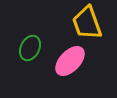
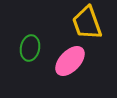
green ellipse: rotated 15 degrees counterclockwise
